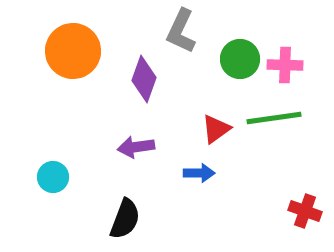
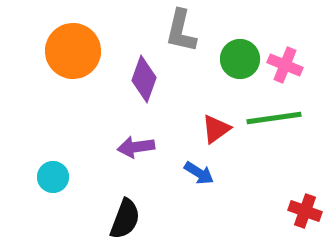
gray L-shape: rotated 12 degrees counterclockwise
pink cross: rotated 20 degrees clockwise
blue arrow: rotated 32 degrees clockwise
